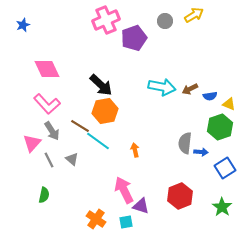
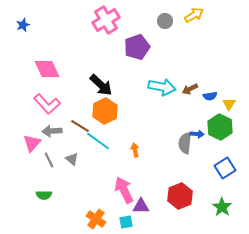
pink cross: rotated 8 degrees counterclockwise
purple pentagon: moved 3 px right, 9 px down
yellow triangle: rotated 40 degrees clockwise
orange hexagon: rotated 15 degrees counterclockwise
green hexagon: rotated 15 degrees counterclockwise
gray arrow: rotated 120 degrees clockwise
blue arrow: moved 4 px left, 18 px up
green semicircle: rotated 77 degrees clockwise
purple triangle: rotated 18 degrees counterclockwise
